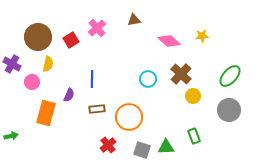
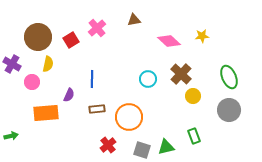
green ellipse: moved 1 px left, 1 px down; rotated 65 degrees counterclockwise
orange rectangle: rotated 70 degrees clockwise
green triangle: rotated 12 degrees counterclockwise
